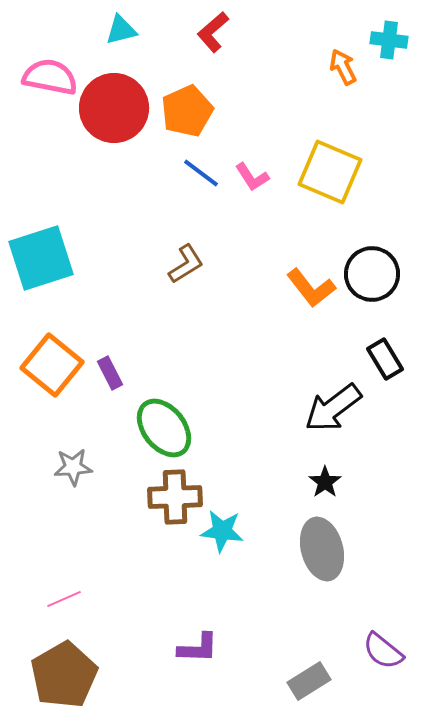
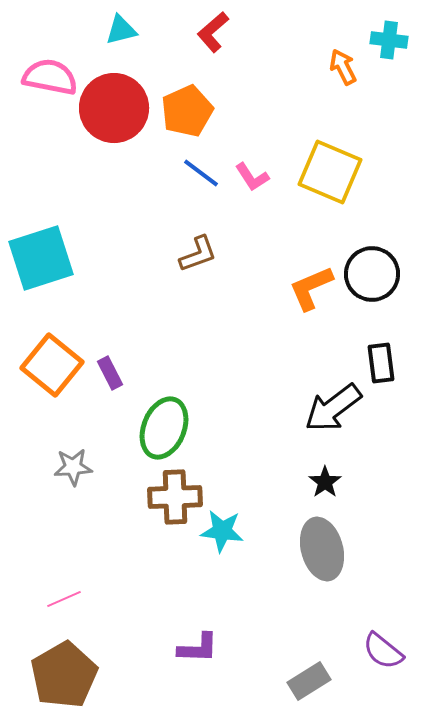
brown L-shape: moved 12 px right, 10 px up; rotated 12 degrees clockwise
orange L-shape: rotated 105 degrees clockwise
black rectangle: moved 4 px left, 4 px down; rotated 24 degrees clockwise
green ellipse: rotated 60 degrees clockwise
